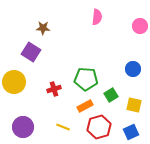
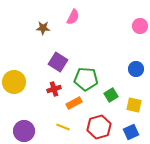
pink semicircle: moved 24 px left; rotated 21 degrees clockwise
purple square: moved 27 px right, 10 px down
blue circle: moved 3 px right
orange rectangle: moved 11 px left, 3 px up
purple circle: moved 1 px right, 4 px down
